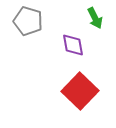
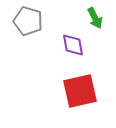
red square: rotated 33 degrees clockwise
